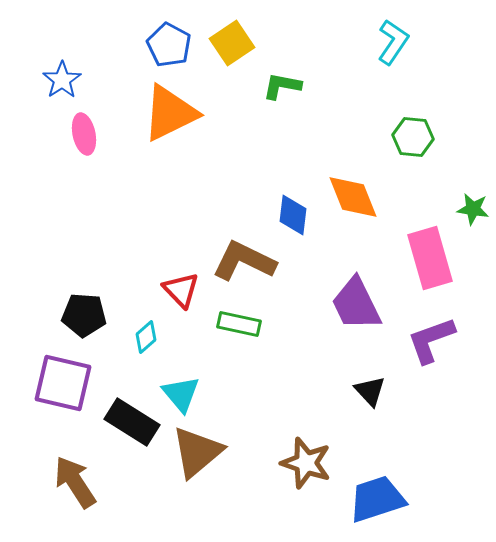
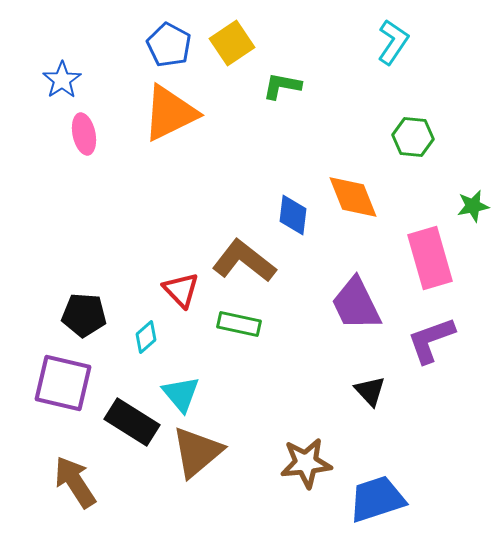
green star: moved 3 px up; rotated 20 degrees counterclockwise
brown L-shape: rotated 12 degrees clockwise
brown star: rotated 24 degrees counterclockwise
